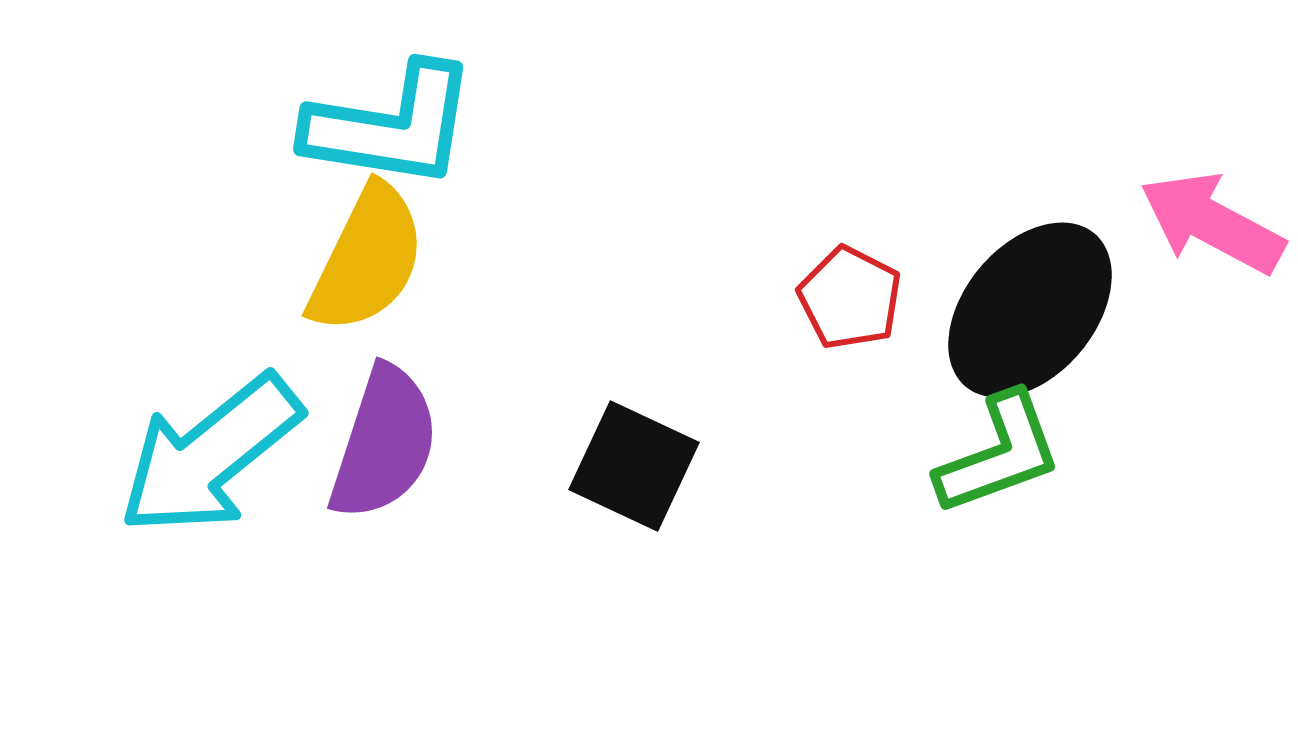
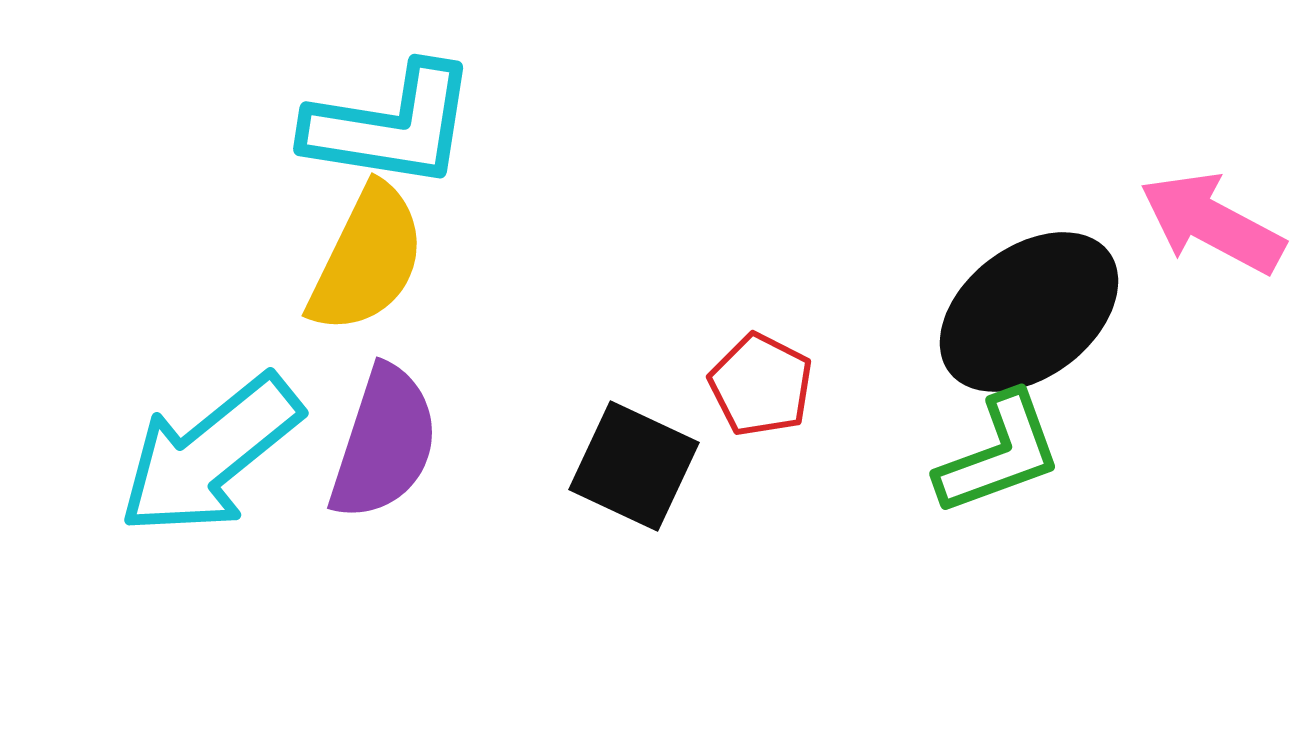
red pentagon: moved 89 px left, 87 px down
black ellipse: moved 1 px left, 2 px down; rotated 13 degrees clockwise
